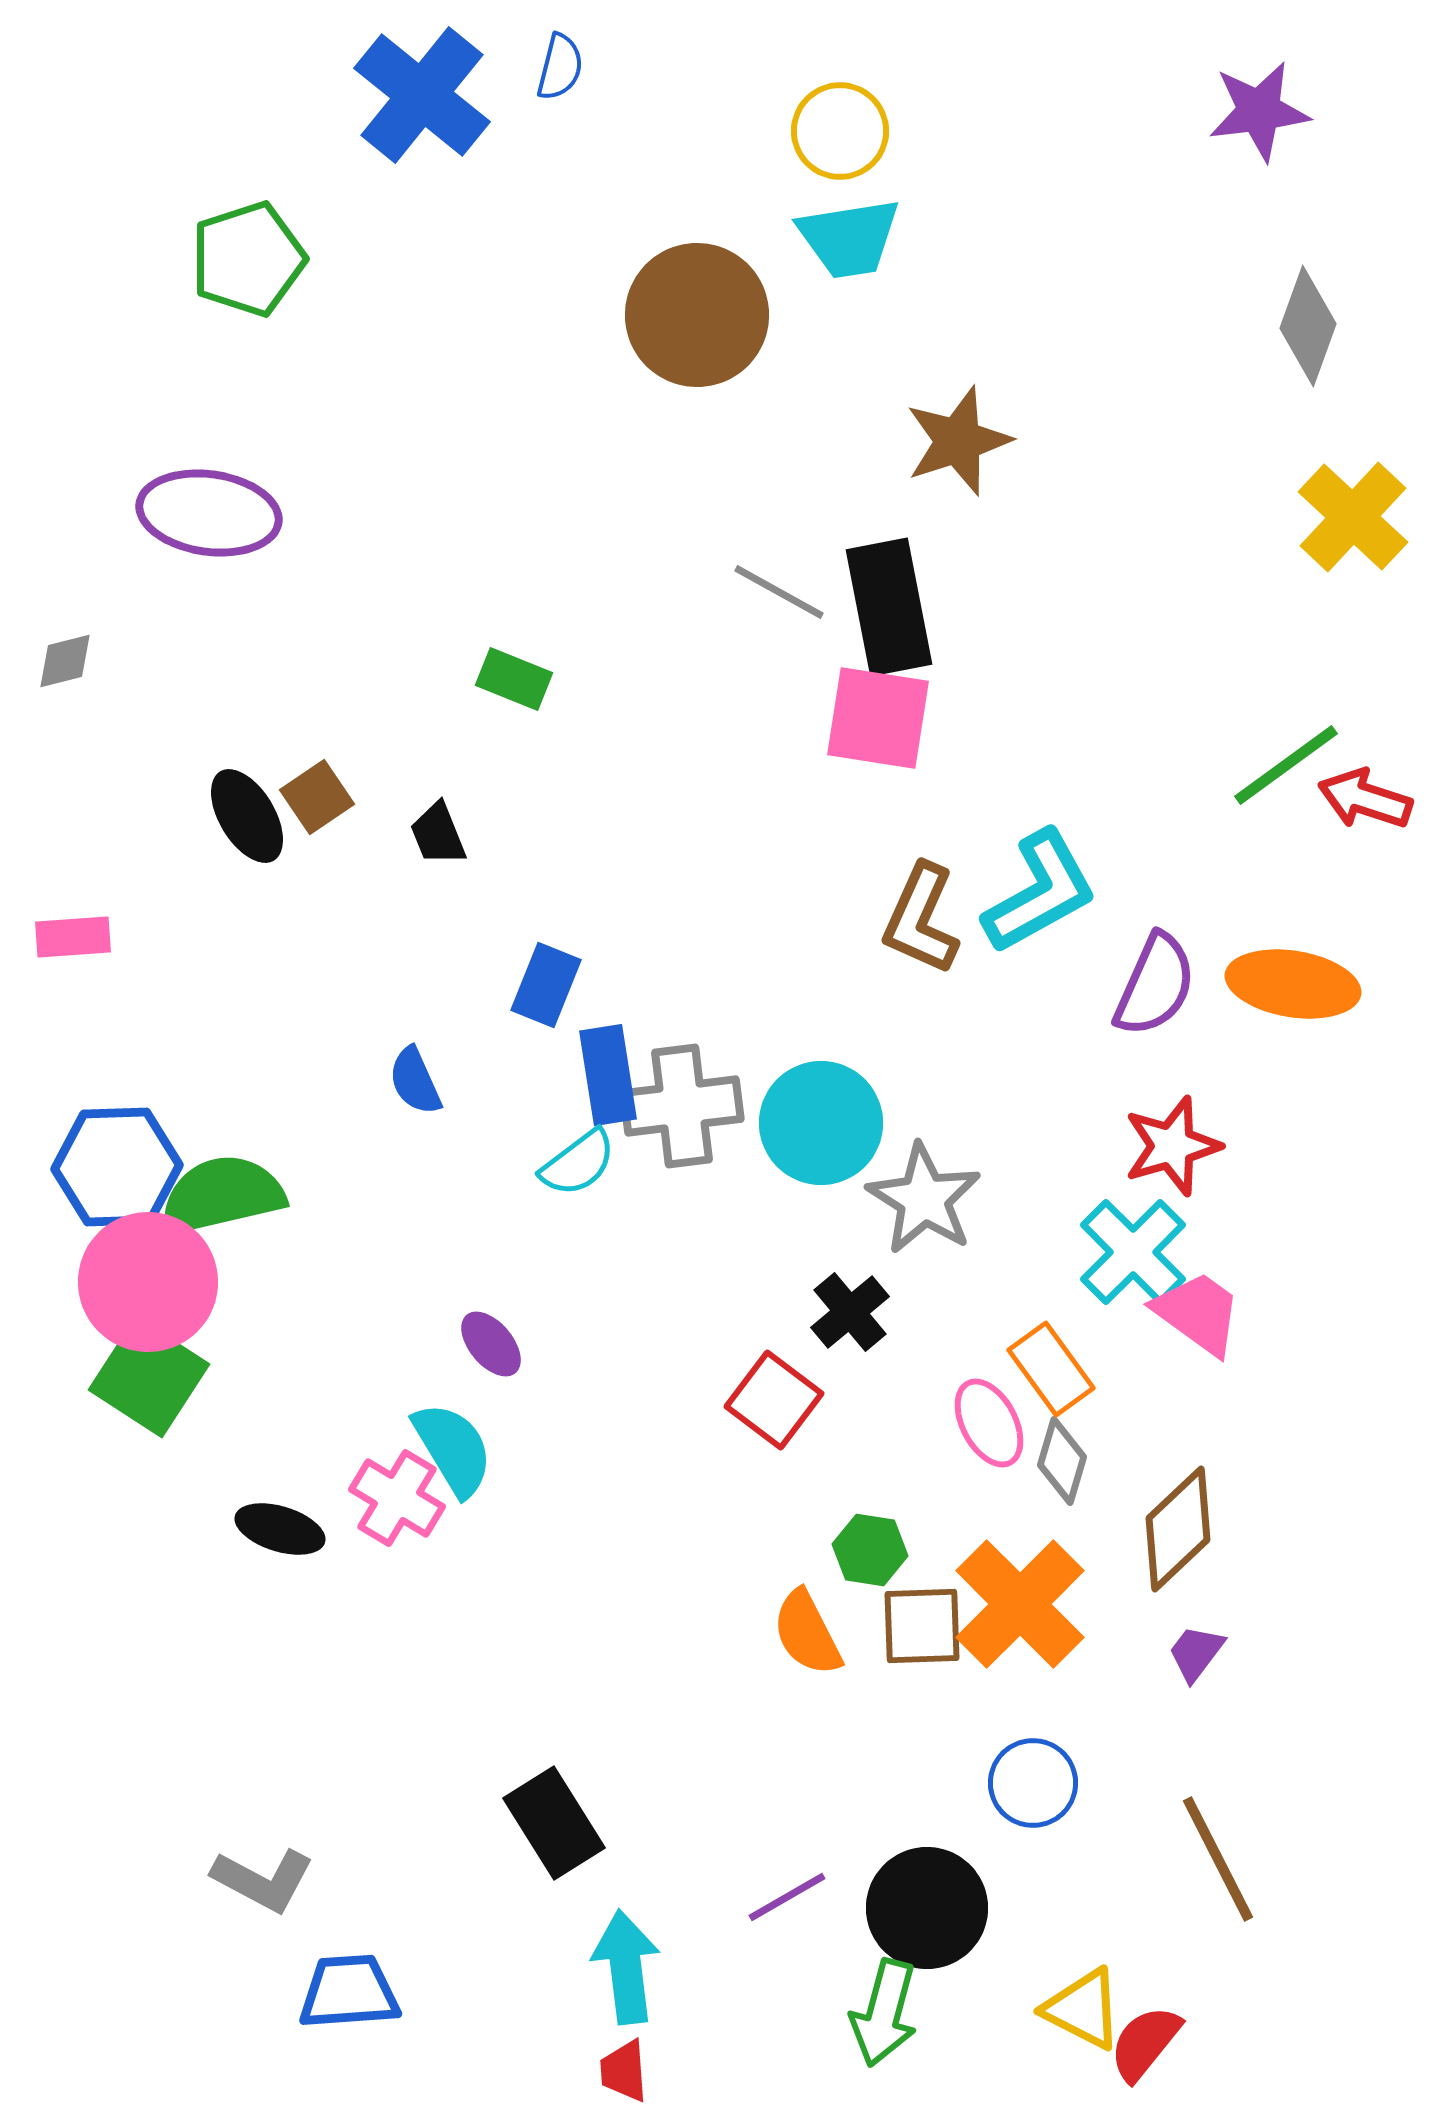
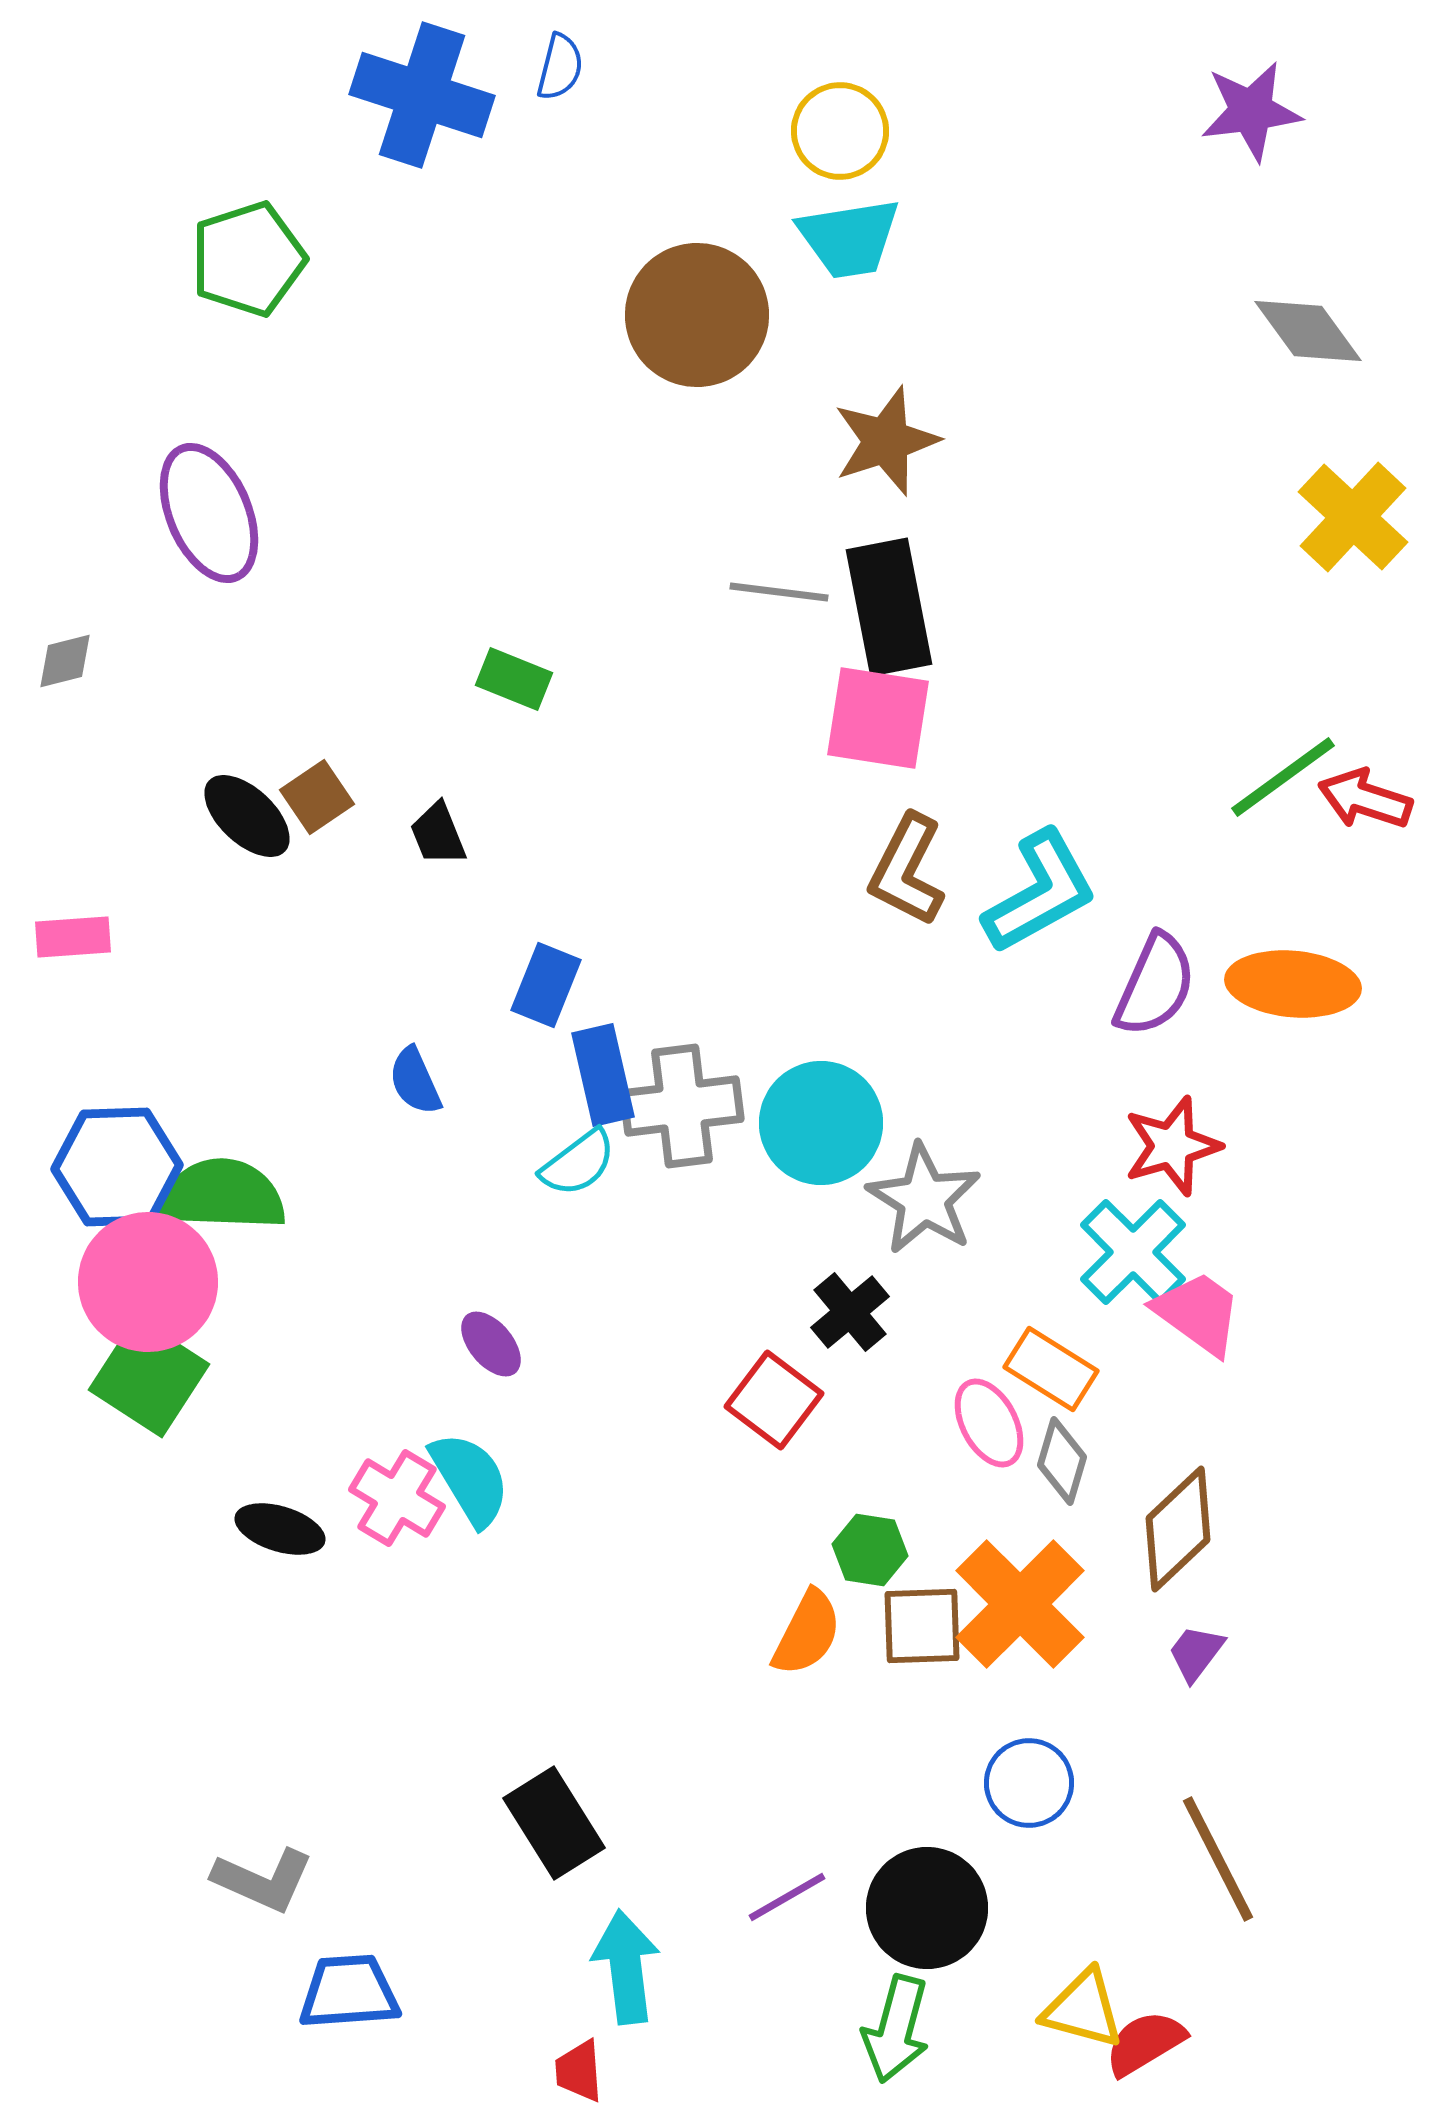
blue cross at (422, 95): rotated 21 degrees counterclockwise
purple star at (1259, 111): moved 8 px left
gray diamond at (1308, 326): moved 5 px down; rotated 56 degrees counterclockwise
brown star at (958, 441): moved 72 px left
purple ellipse at (209, 513): rotated 59 degrees clockwise
gray line at (779, 592): rotated 22 degrees counterclockwise
green line at (1286, 765): moved 3 px left, 12 px down
black ellipse at (247, 816): rotated 16 degrees counterclockwise
brown L-shape at (921, 919): moved 14 px left, 49 px up; rotated 3 degrees clockwise
orange ellipse at (1293, 984): rotated 4 degrees counterclockwise
blue rectangle at (608, 1075): moved 5 px left; rotated 4 degrees counterclockwise
green semicircle at (222, 1195): rotated 15 degrees clockwise
orange rectangle at (1051, 1369): rotated 22 degrees counterclockwise
cyan semicircle at (453, 1449): moved 17 px right, 30 px down
orange semicircle at (807, 1633): rotated 126 degrees counterclockwise
blue circle at (1033, 1783): moved 4 px left
gray L-shape at (263, 1880): rotated 4 degrees counterclockwise
yellow triangle at (1083, 2009): rotated 12 degrees counterclockwise
green arrow at (884, 2013): moved 12 px right, 16 px down
red semicircle at (1145, 2043): rotated 20 degrees clockwise
red trapezoid at (624, 2071): moved 45 px left
